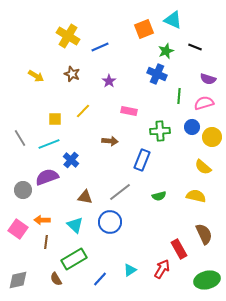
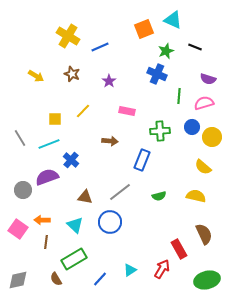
pink rectangle at (129, 111): moved 2 px left
